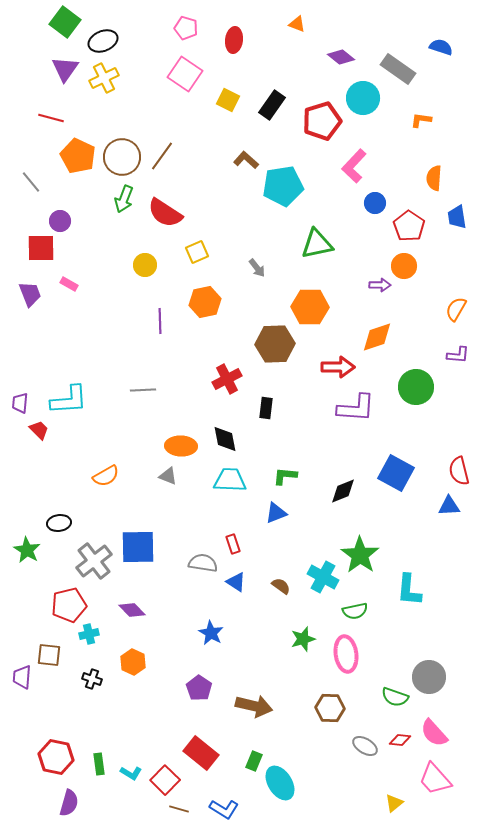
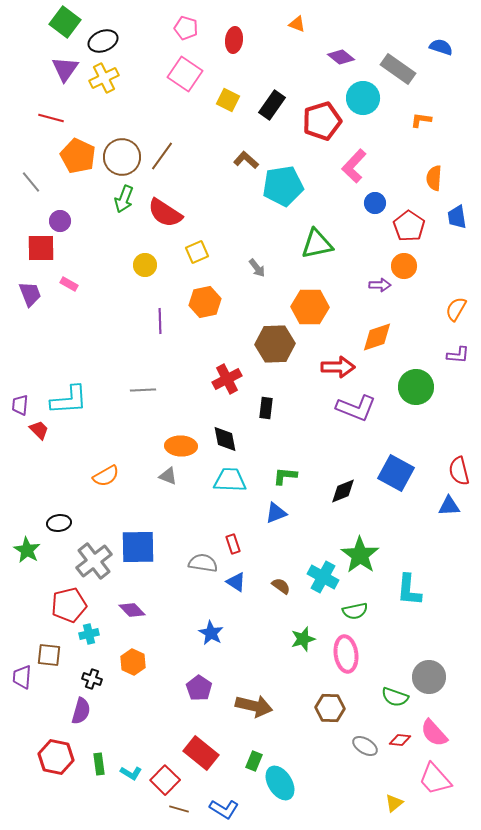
purple trapezoid at (20, 403): moved 2 px down
purple L-shape at (356, 408): rotated 18 degrees clockwise
purple semicircle at (69, 803): moved 12 px right, 92 px up
